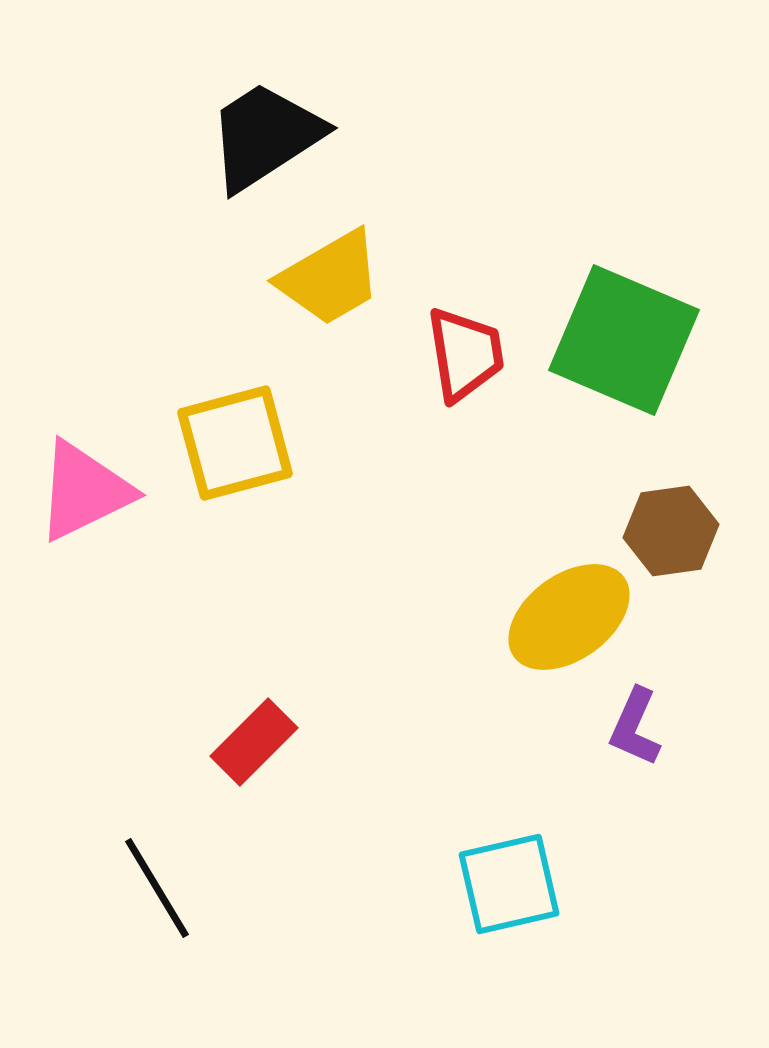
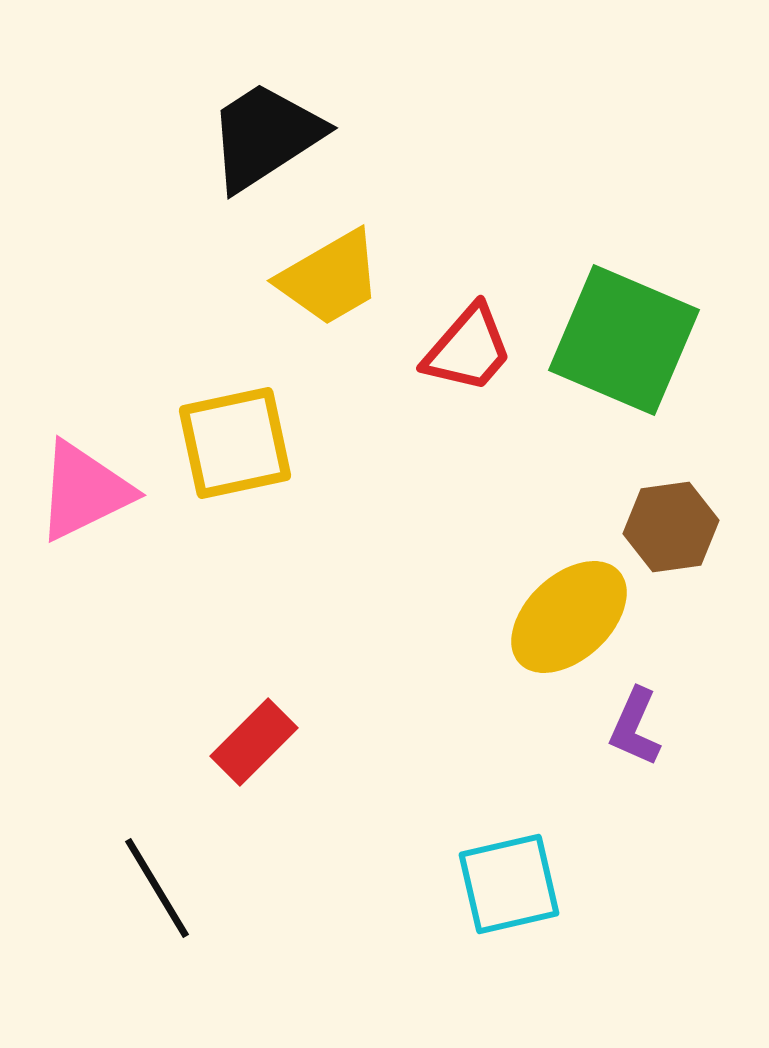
red trapezoid: moved 3 px right, 5 px up; rotated 50 degrees clockwise
yellow square: rotated 3 degrees clockwise
brown hexagon: moved 4 px up
yellow ellipse: rotated 7 degrees counterclockwise
